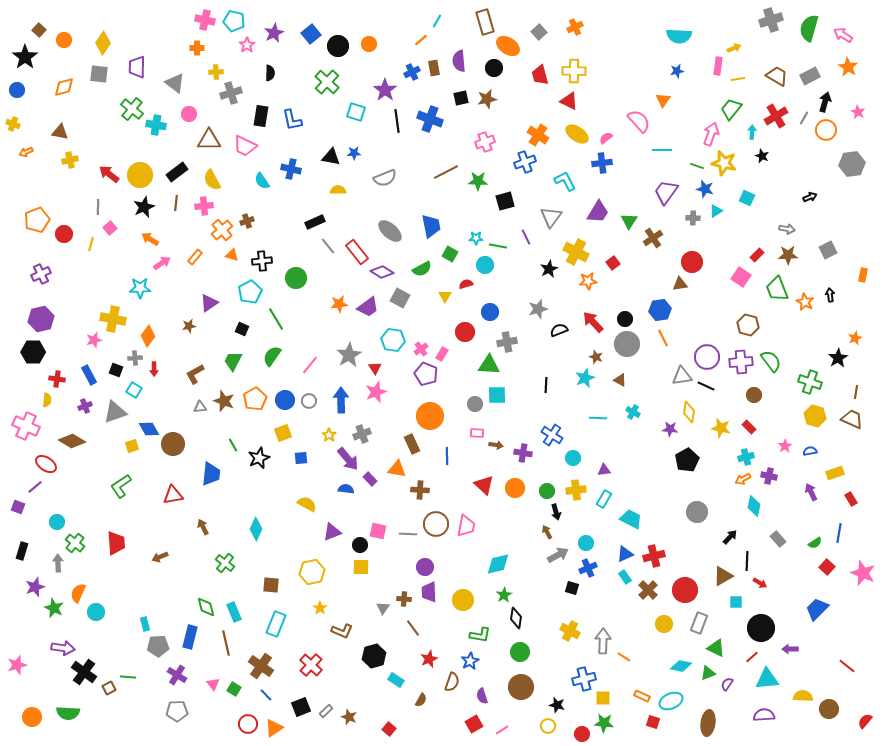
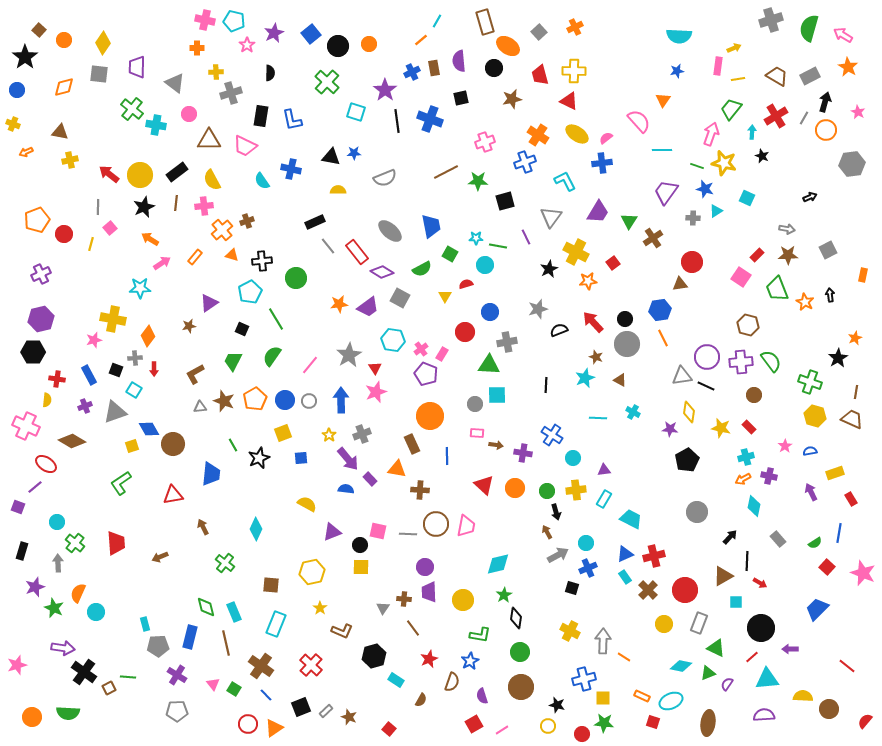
brown star at (487, 99): moved 25 px right
green L-shape at (121, 486): moved 3 px up
